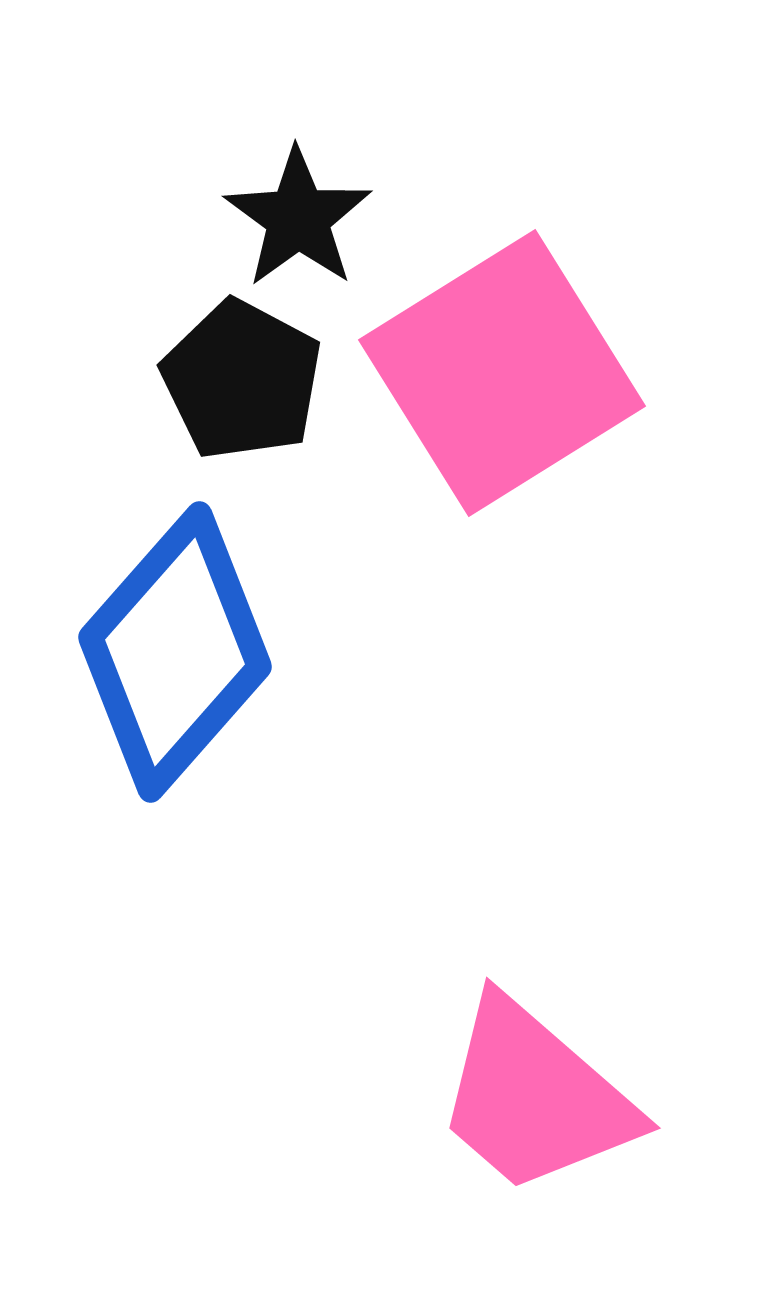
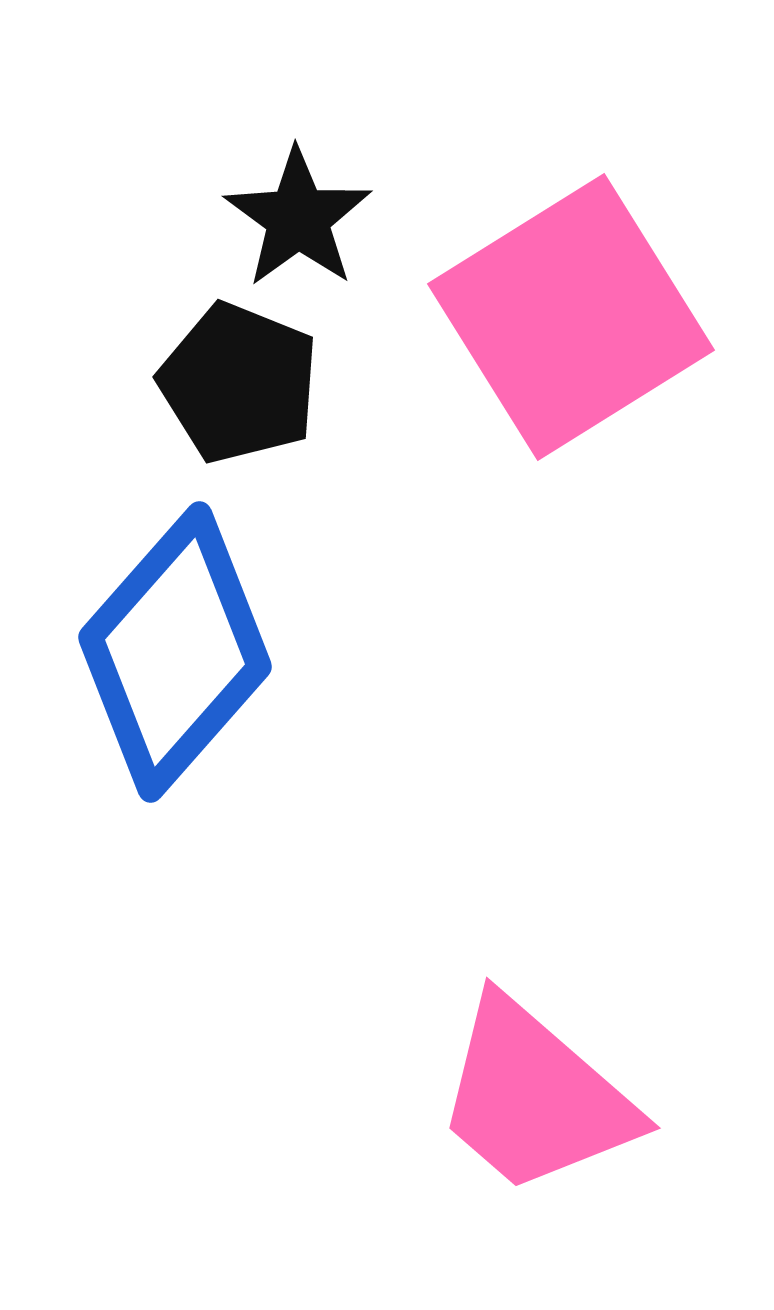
pink square: moved 69 px right, 56 px up
black pentagon: moved 3 px left, 3 px down; rotated 6 degrees counterclockwise
